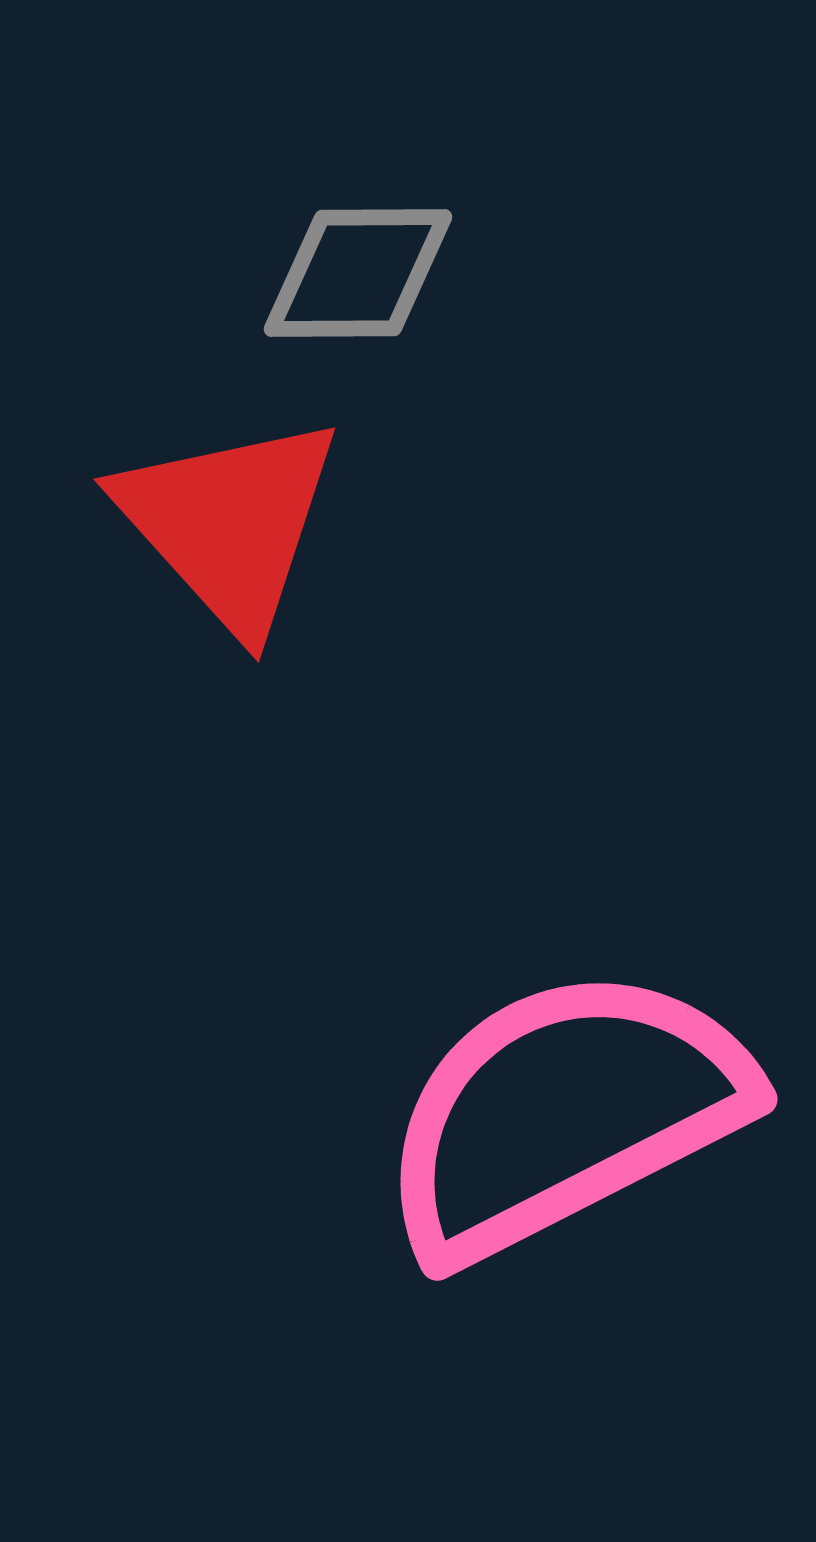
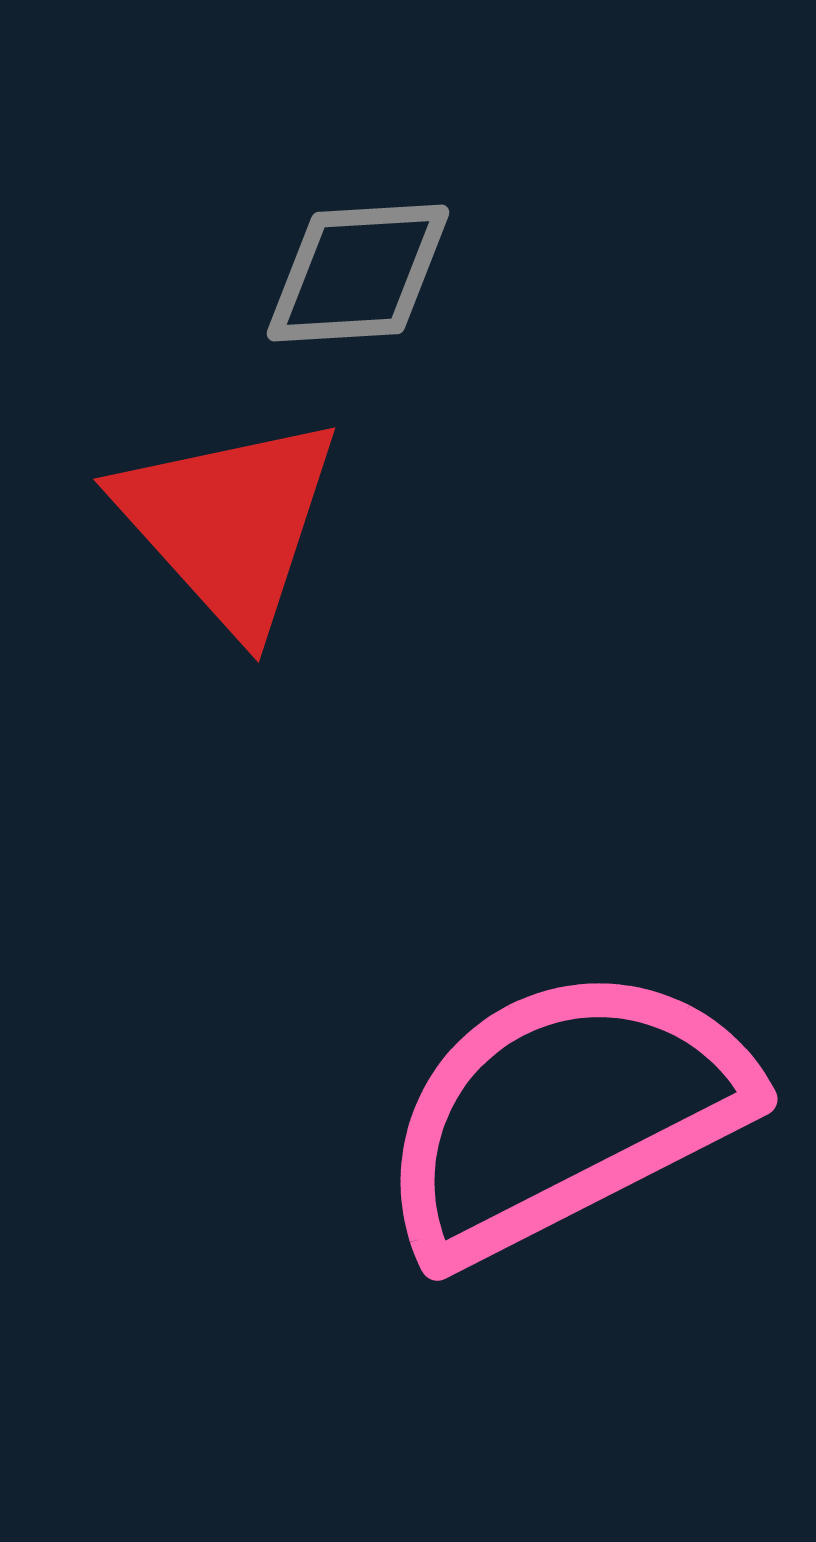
gray diamond: rotated 3 degrees counterclockwise
